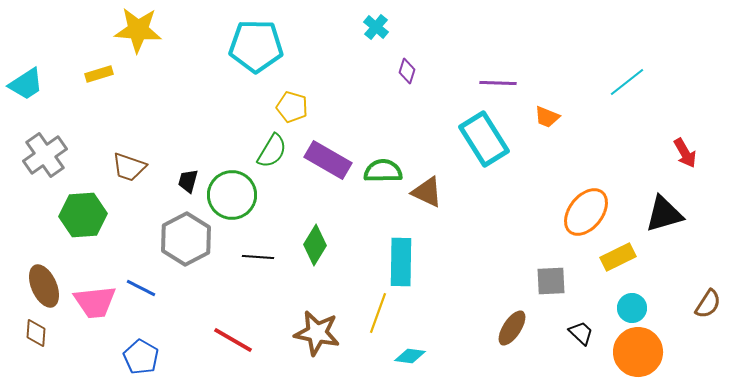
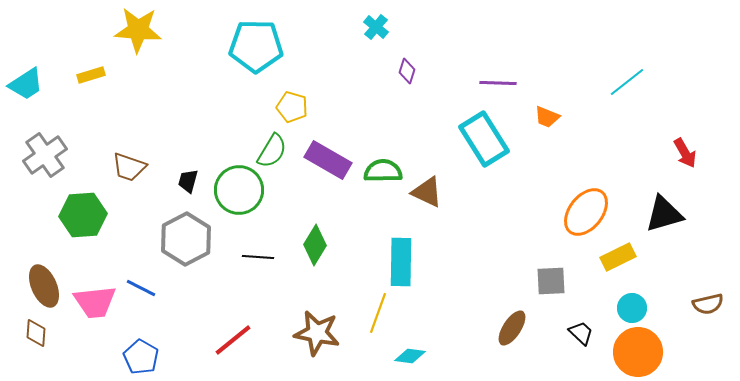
yellow rectangle at (99, 74): moved 8 px left, 1 px down
green circle at (232, 195): moved 7 px right, 5 px up
brown semicircle at (708, 304): rotated 44 degrees clockwise
red line at (233, 340): rotated 69 degrees counterclockwise
